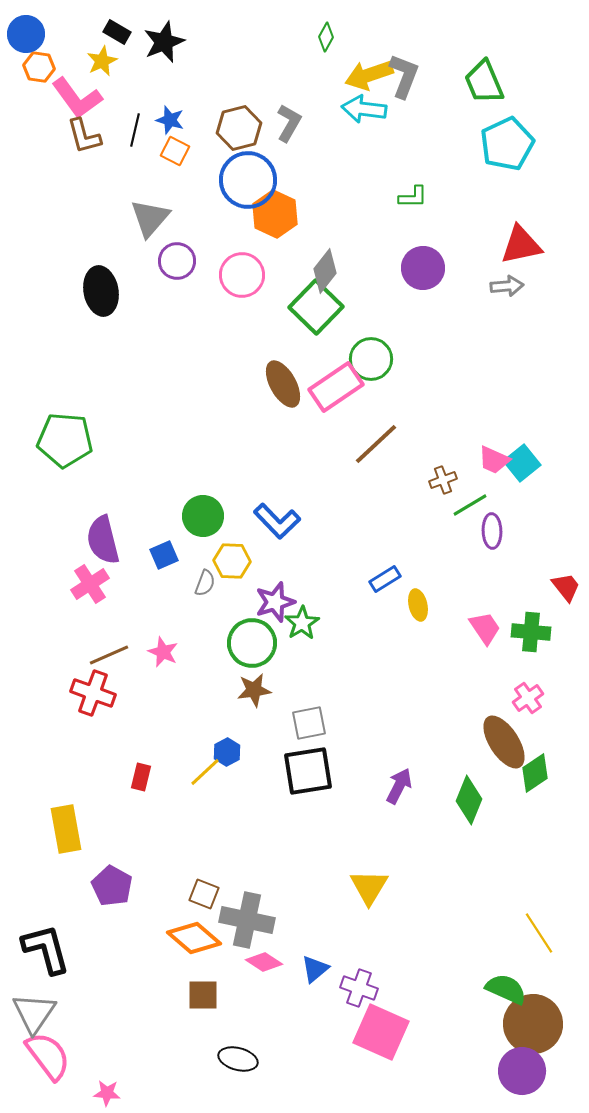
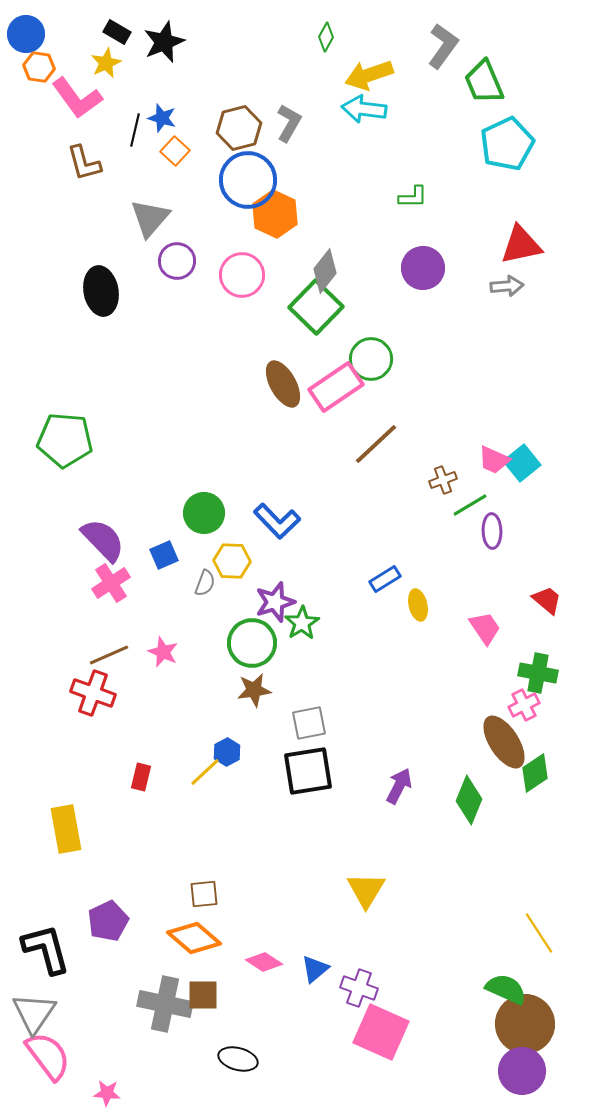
yellow star at (102, 61): moved 4 px right, 2 px down
gray L-shape at (404, 76): moved 39 px right, 30 px up; rotated 15 degrees clockwise
blue star at (170, 120): moved 8 px left, 2 px up
brown L-shape at (84, 136): moved 27 px down
orange square at (175, 151): rotated 16 degrees clockwise
green circle at (203, 516): moved 1 px right, 3 px up
purple semicircle at (103, 540): rotated 150 degrees clockwise
pink cross at (90, 584): moved 21 px right, 1 px up
red trapezoid at (566, 587): moved 19 px left, 13 px down; rotated 12 degrees counterclockwise
green cross at (531, 632): moved 7 px right, 41 px down; rotated 6 degrees clockwise
pink cross at (528, 698): moved 4 px left, 7 px down; rotated 8 degrees clockwise
purple pentagon at (112, 886): moved 4 px left, 35 px down; rotated 18 degrees clockwise
yellow triangle at (369, 887): moved 3 px left, 3 px down
brown square at (204, 894): rotated 28 degrees counterclockwise
gray cross at (247, 920): moved 82 px left, 84 px down
brown circle at (533, 1024): moved 8 px left
